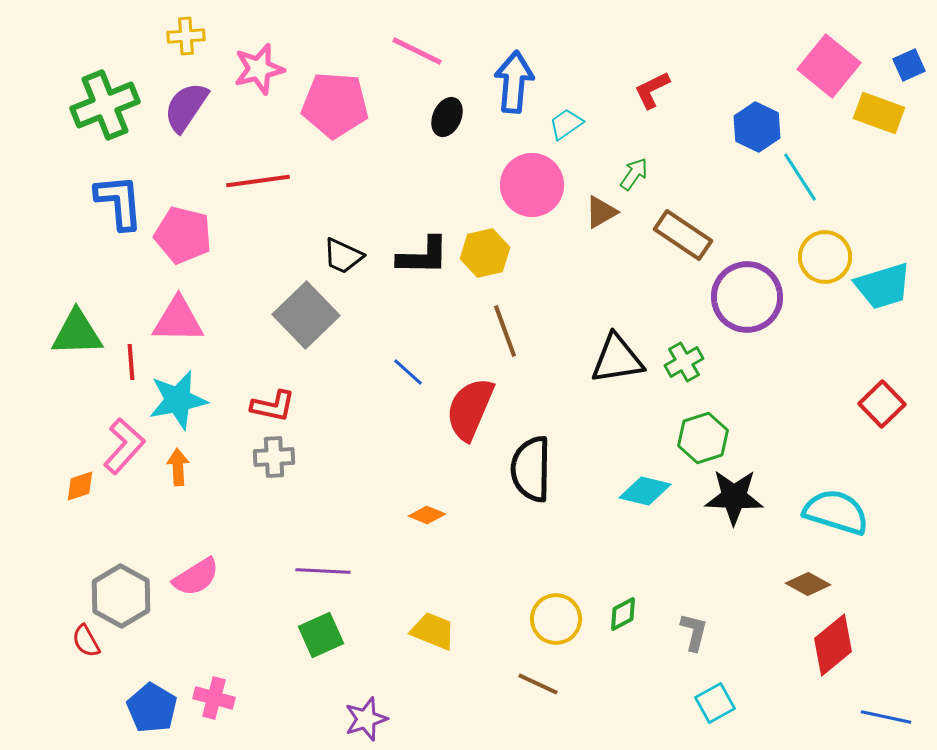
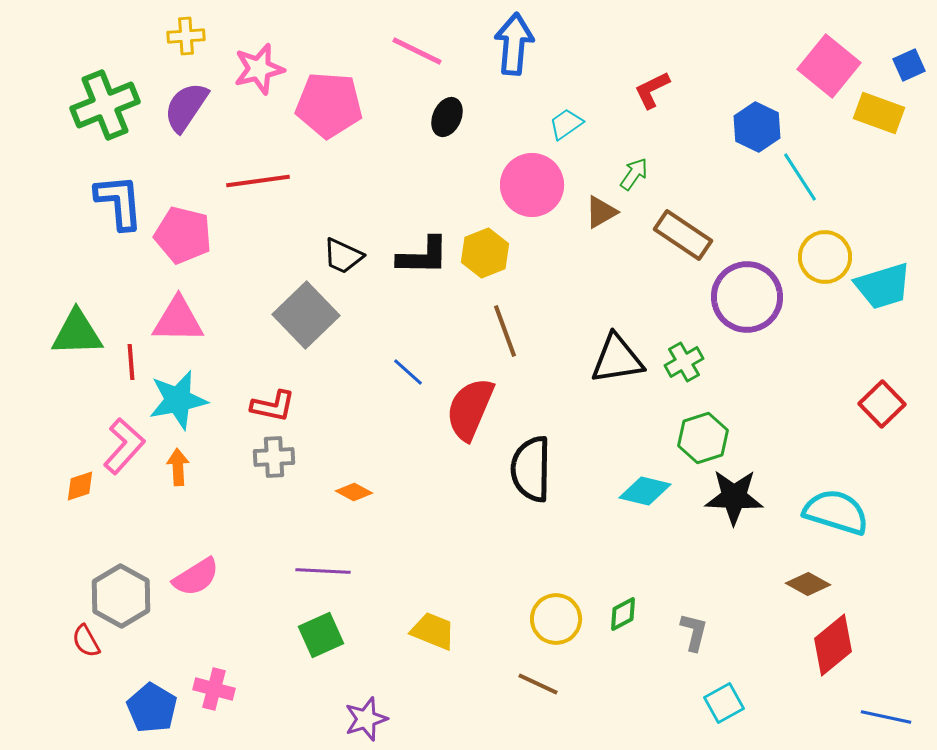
blue arrow at (514, 82): moved 38 px up
pink pentagon at (335, 105): moved 6 px left
yellow hexagon at (485, 253): rotated 9 degrees counterclockwise
orange diamond at (427, 515): moved 73 px left, 23 px up; rotated 6 degrees clockwise
pink cross at (214, 698): moved 9 px up
cyan square at (715, 703): moved 9 px right
